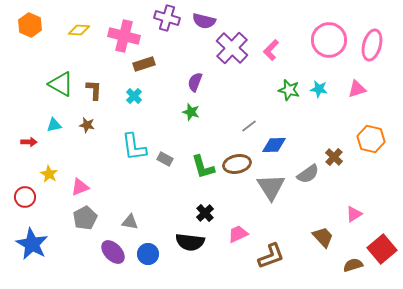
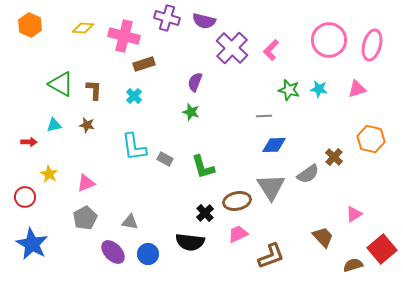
yellow diamond at (79, 30): moved 4 px right, 2 px up
gray line at (249, 126): moved 15 px right, 10 px up; rotated 35 degrees clockwise
brown ellipse at (237, 164): moved 37 px down
pink triangle at (80, 187): moved 6 px right, 4 px up
